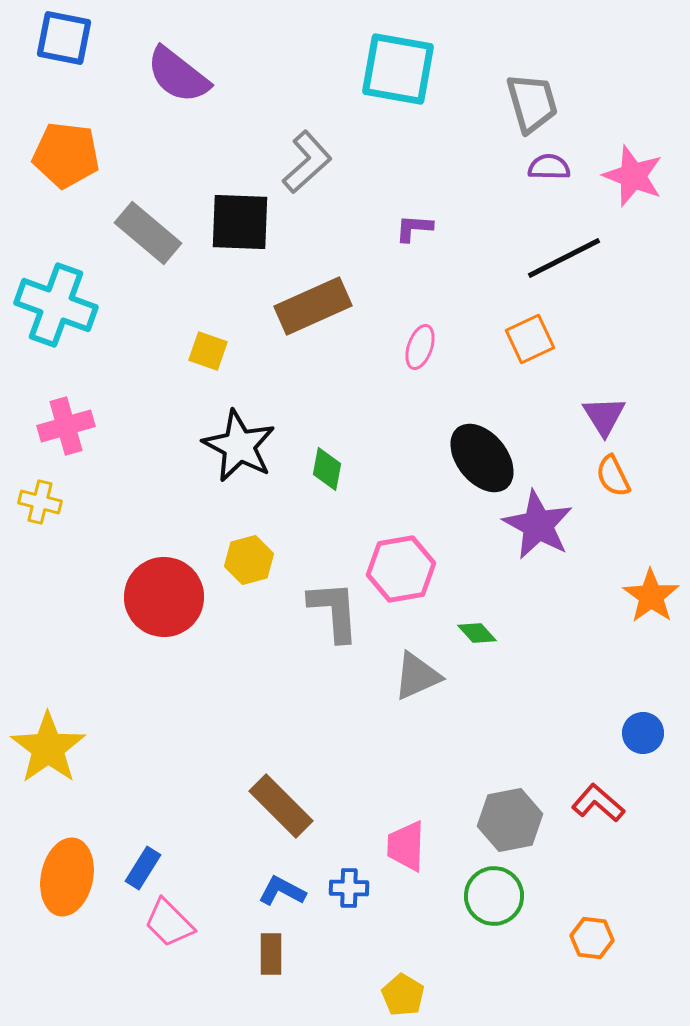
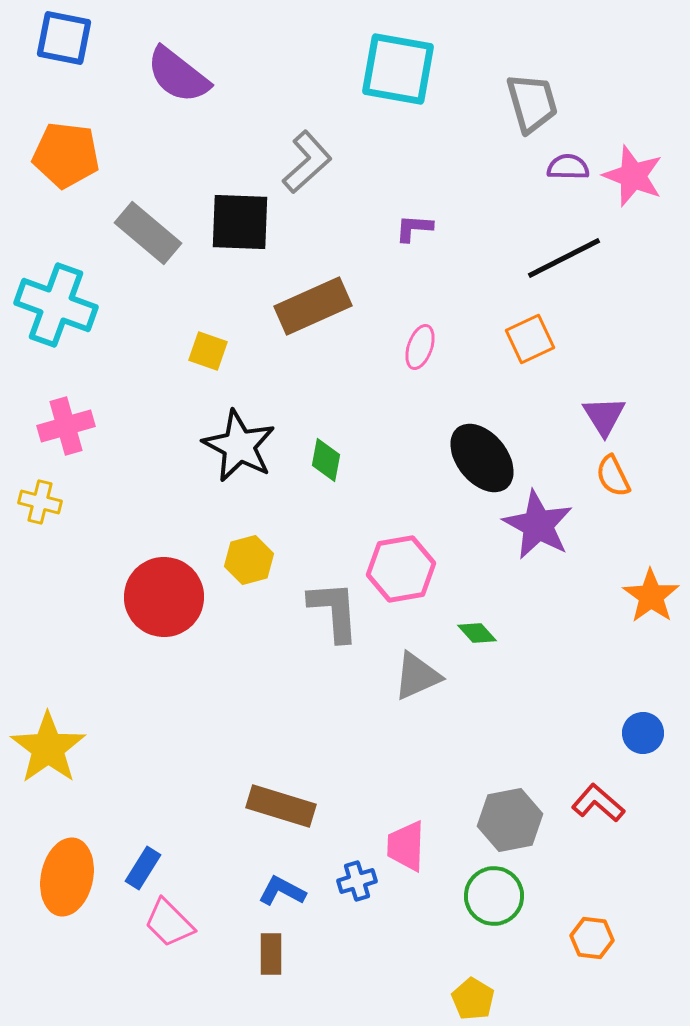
purple semicircle at (549, 167): moved 19 px right
green diamond at (327, 469): moved 1 px left, 9 px up
brown rectangle at (281, 806): rotated 28 degrees counterclockwise
blue cross at (349, 888): moved 8 px right, 7 px up; rotated 18 degrees counterclockwise
yellow pentagon at (403, 995): moved 70 px right, 4 px down
